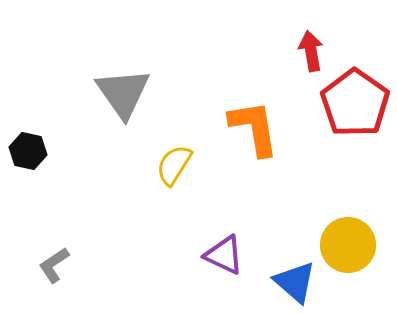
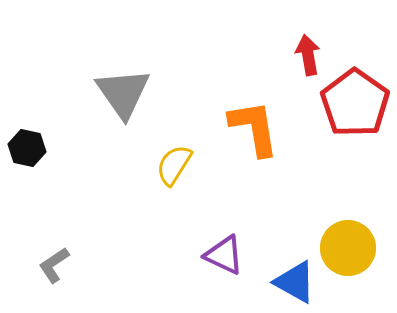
red arrow: moved 3 px left, 4 px down
black hexagon: moved 1 px left, 3 px up
yellow circle: moved 3 px down
blue triangle: rotated 12 degrees counterclockwise
